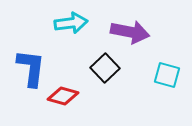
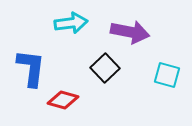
red diamond: moved 4 px down
